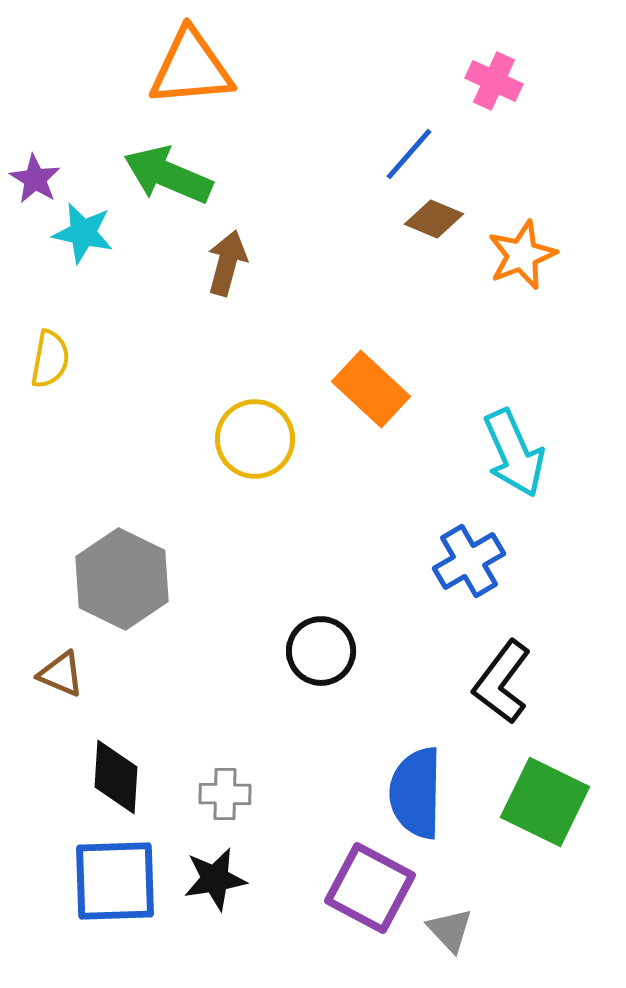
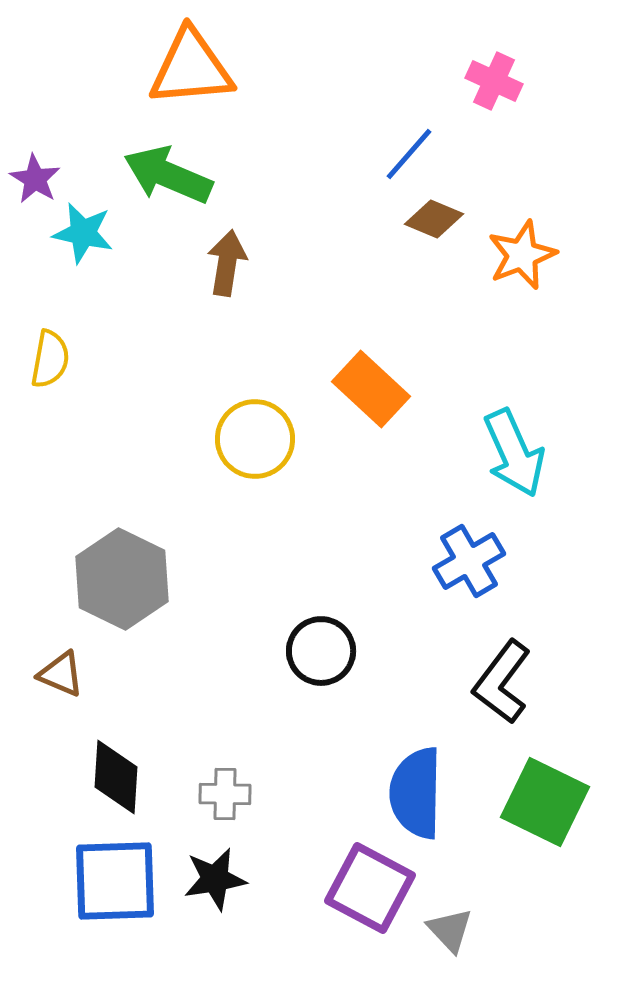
brown arrow: rotated 6 degrees counterclockwise
